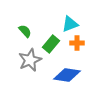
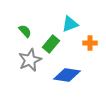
orange cross: moved 13 px right
